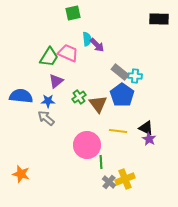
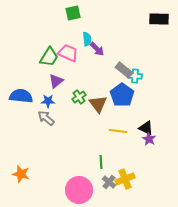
purple arrow: moved 4 px down
gray rectangle: moved 4 px right, 2 px up
pink circle: moved 8 px left, 45 px down
